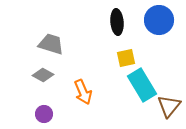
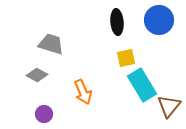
gray diamond: moved 6 px left
